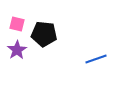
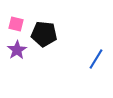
pink square: moved 1 px left
blue line: rotated 40 degrees counterclockwise
